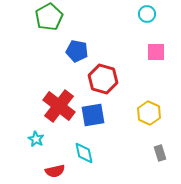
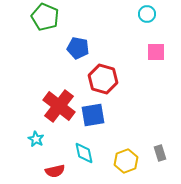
green pentagon: moved 4 px left; rotated 20 degrees counterclockwise
blue pentagon: moved 1 px right, 3 px up
yellow hexagon: moved 23 px left, 48 px down; rotated 15 degrees clockwise
